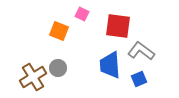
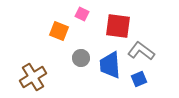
gray circle: moved 23 px right, 10 px up
